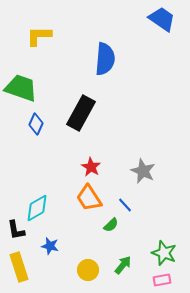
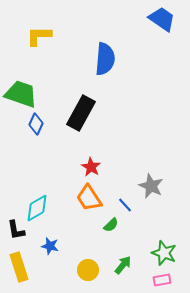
green trapezoid: moved 6 px down
gray star: moved 8 px right, 15 px down
